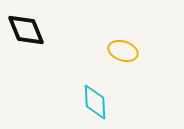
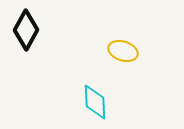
black diamond: rotated 51 degrees clockwise
